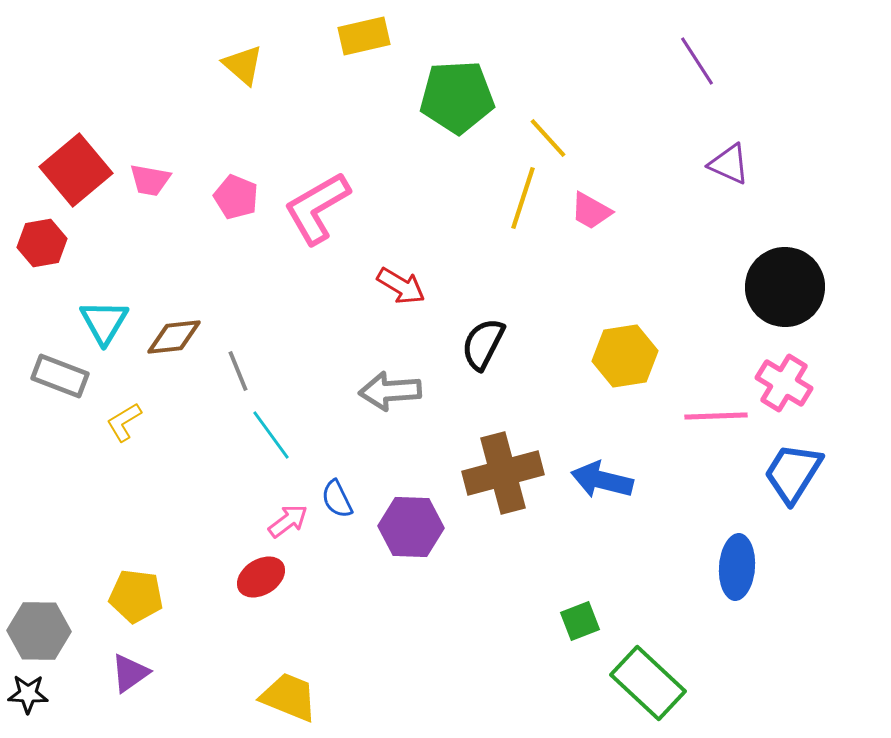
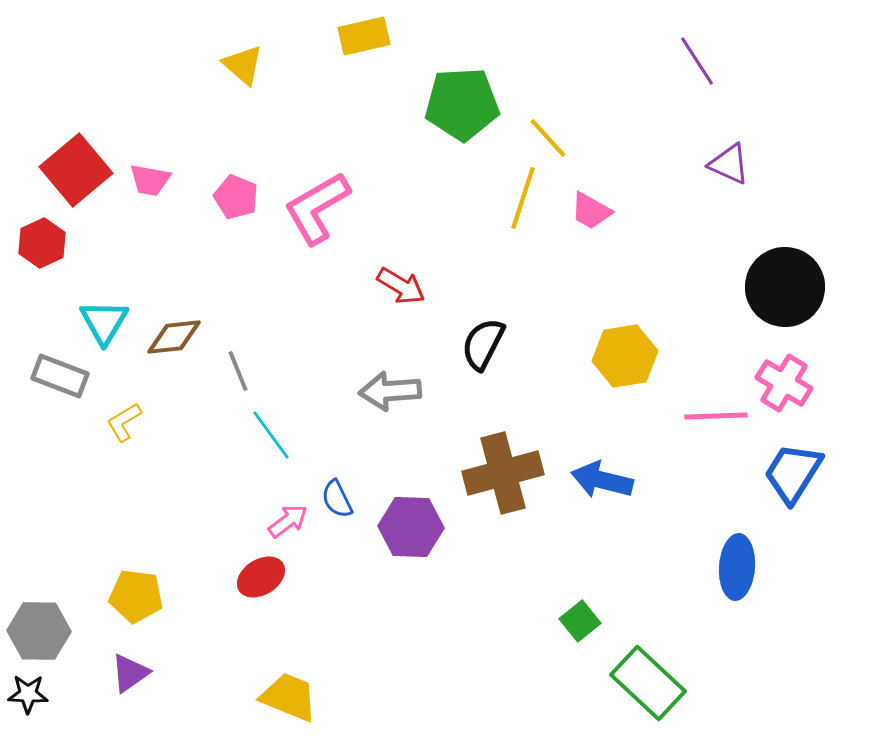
green pentagon at (457, 97): moved 5 px right, 7 px down
red hexagon at (42, 243): rotated 15 degrees counterclockwise
green square at (580, 621): rotated 18 degrees counterclockwise
